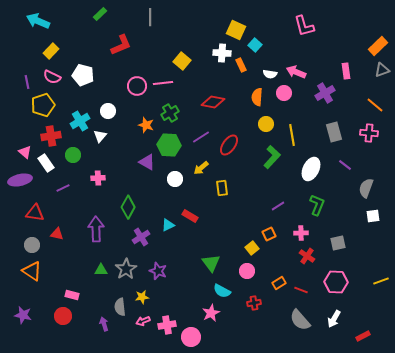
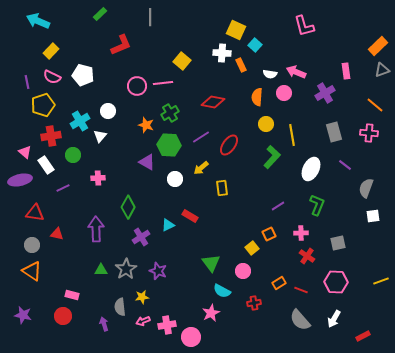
white rectangle at (46, 163): moved 2 px down
pink circle at (247, 271): moved 4 px left
